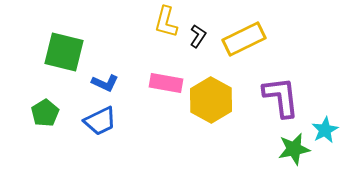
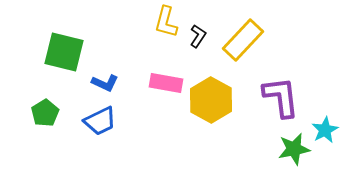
yellow rectangle: moved 1 px left, 1 px down; rotated 21 degrees counterclockwise
